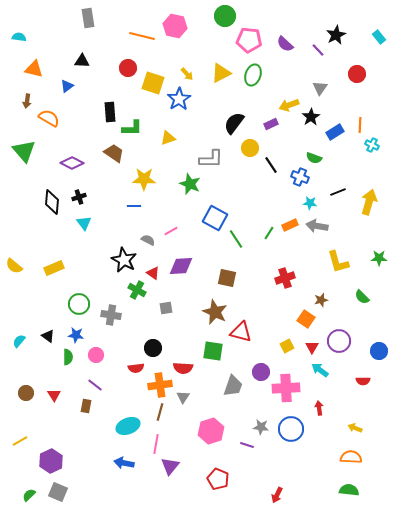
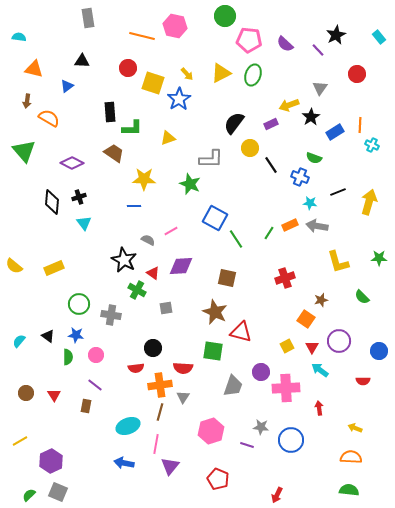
blue circle at (291, 429): moved 11 px down
